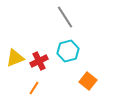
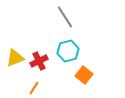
orange square: moved 4 px left, 6 px up
